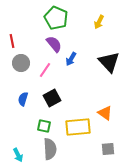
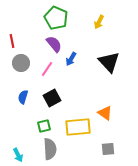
pink line: moved 2 px right, 1 px up
blue semicircle: moved 2 px up
green square: rotated 24 degrees counterclockwise
